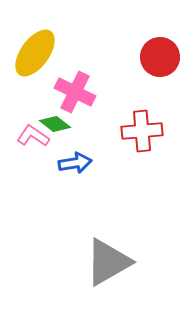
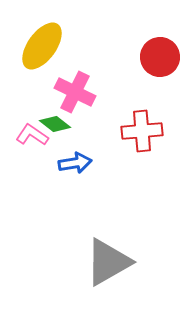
yellow ellipse: moved 7 px right, 7 px up
pink L-shape: moved 1 px left, 1 px up
